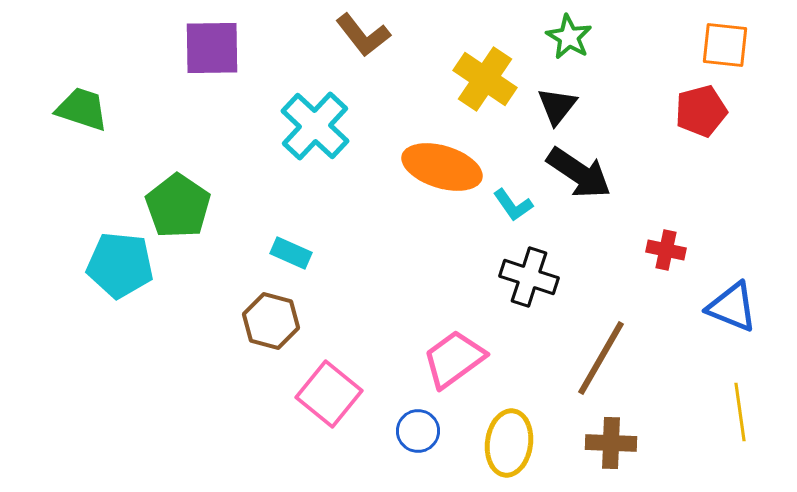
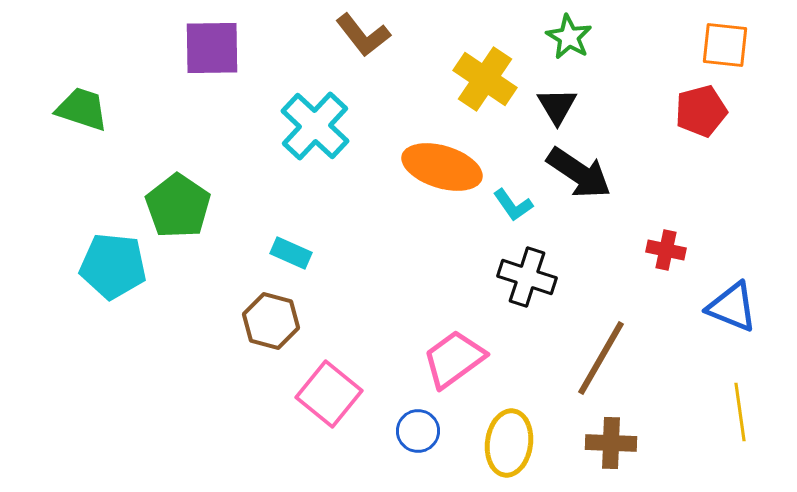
black triangle: rotated 9 degrees counterclockwise
cyan pentagon: moved 7 px left, 1 px down
black cross: moved 2 px left
